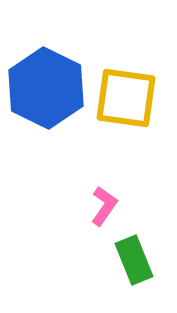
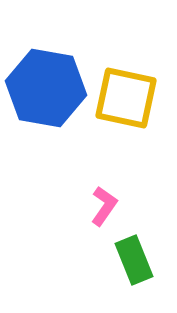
blue hexagon: rotated 16 degrees counterclockwise
yellow square: rotated 4 degrees clockwise
